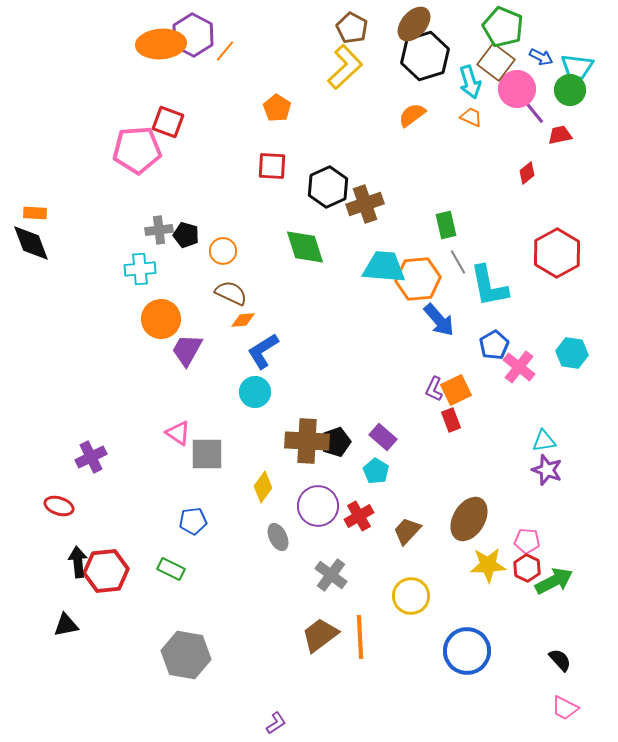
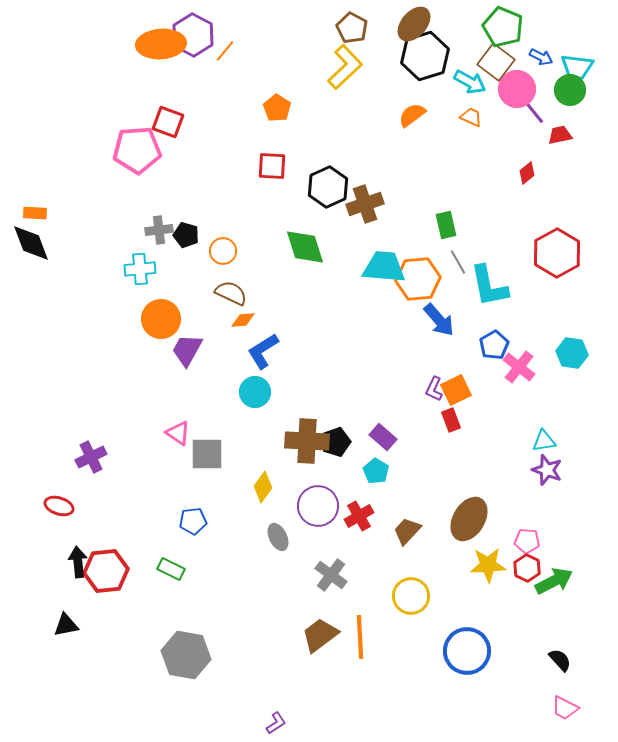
cyan arrow at (470, 82): rotated 44 degrees counterclockwise
